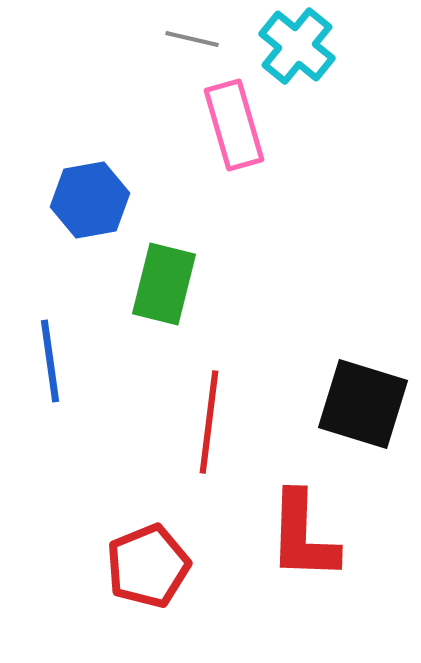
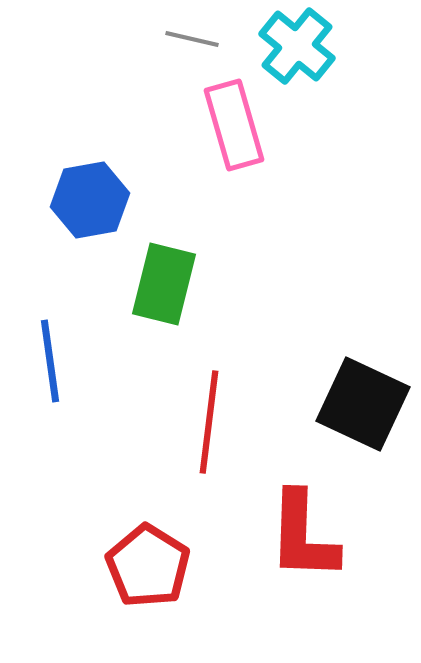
black square: rotated 8 degrees clockwise
red pentagon: rotated 18 degrees counterclockwise
